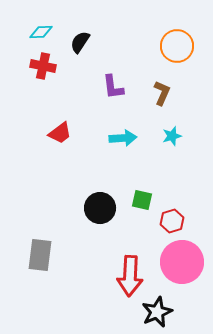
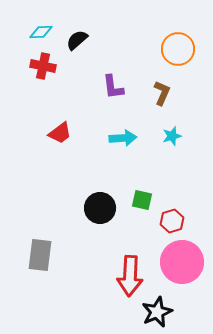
black semicircle: moved 3 px left, 2 px up; rotated 15 degrees clockwise
orange circle: moved 1 px right, 3 px down
